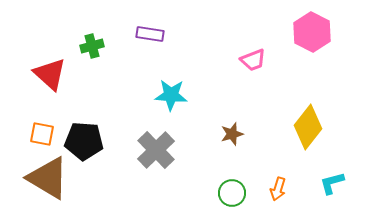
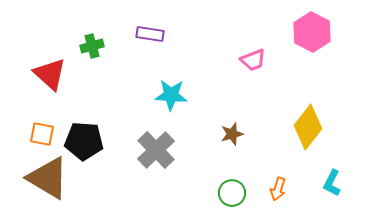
cyan L-shape: rotated 48 degrees counterclockwise
